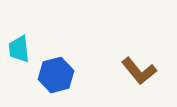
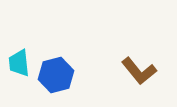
cyan trapezoid: moved 14 px down
